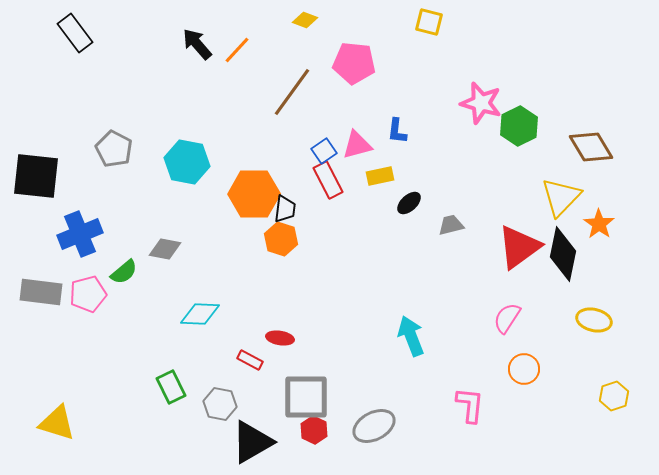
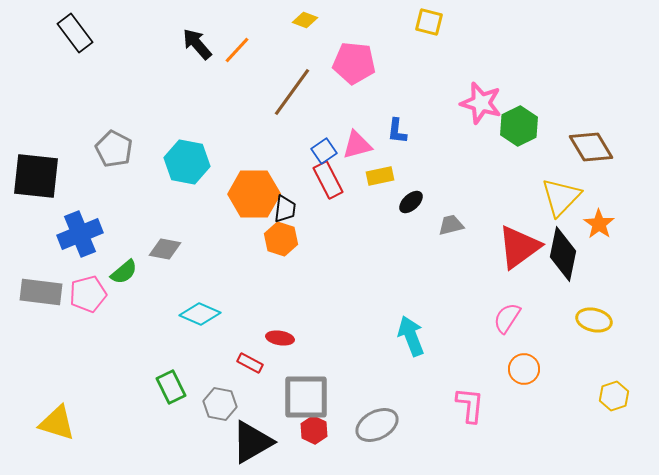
black ellipse at (409, 203): moved 2 px right, 1 px up
cyan diamond at (200, 314): rotated 21 degrees clockwise
red rectangle at (250, 360): moved 3 px down
gray ellipse at (374, 426): moved 3 px right, 1 px up
